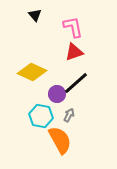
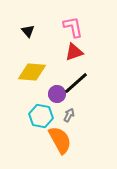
black triangle: moved 7 px left, 16 px down
yellow diamond: rotated 20 degrees counterclockwise
